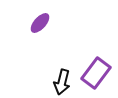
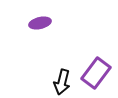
purple ellipse: rotated 35 degrees clockwise
